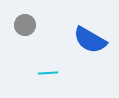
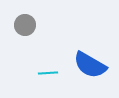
blue semicircle: moved 25 px down
